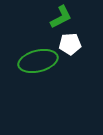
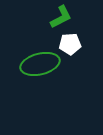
green ellipse: moved 2 px right, 3 px down
